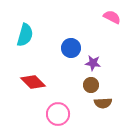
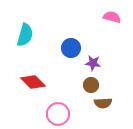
pink semicircle: rotated 12 degrees counterclockwise
